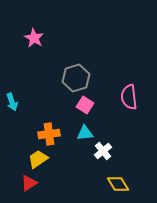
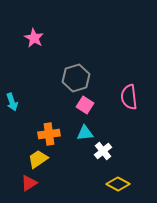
yellow diamond: rotated 30 degrees counterclockwise
